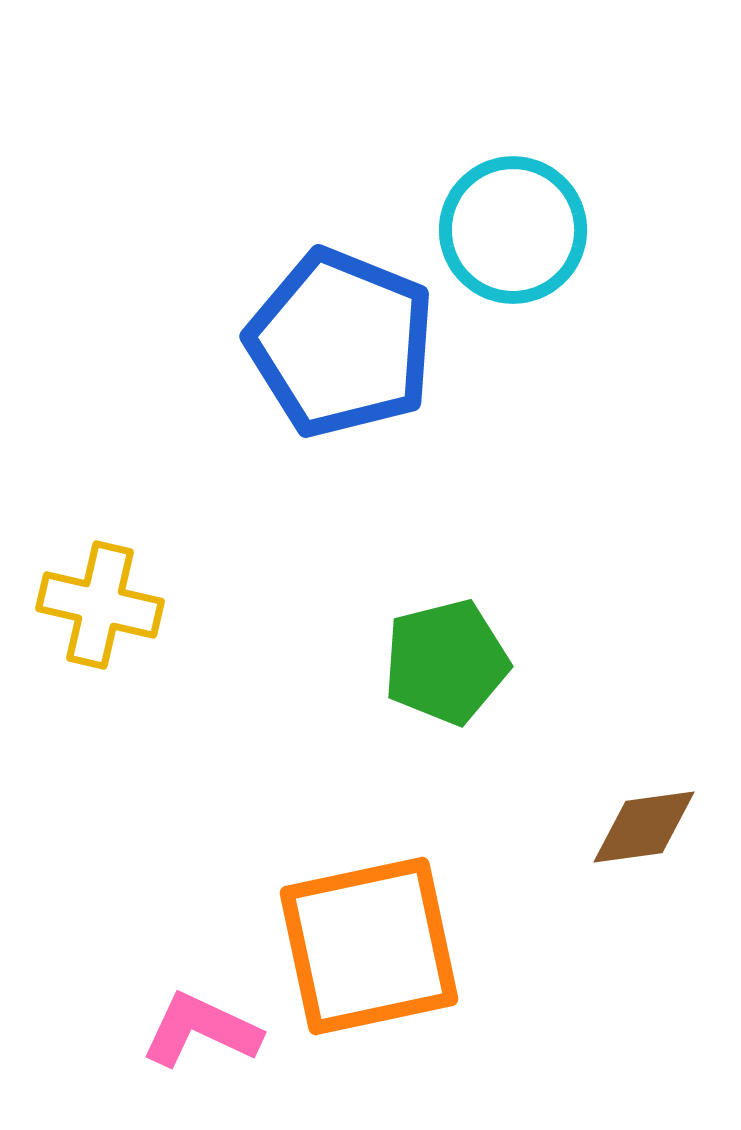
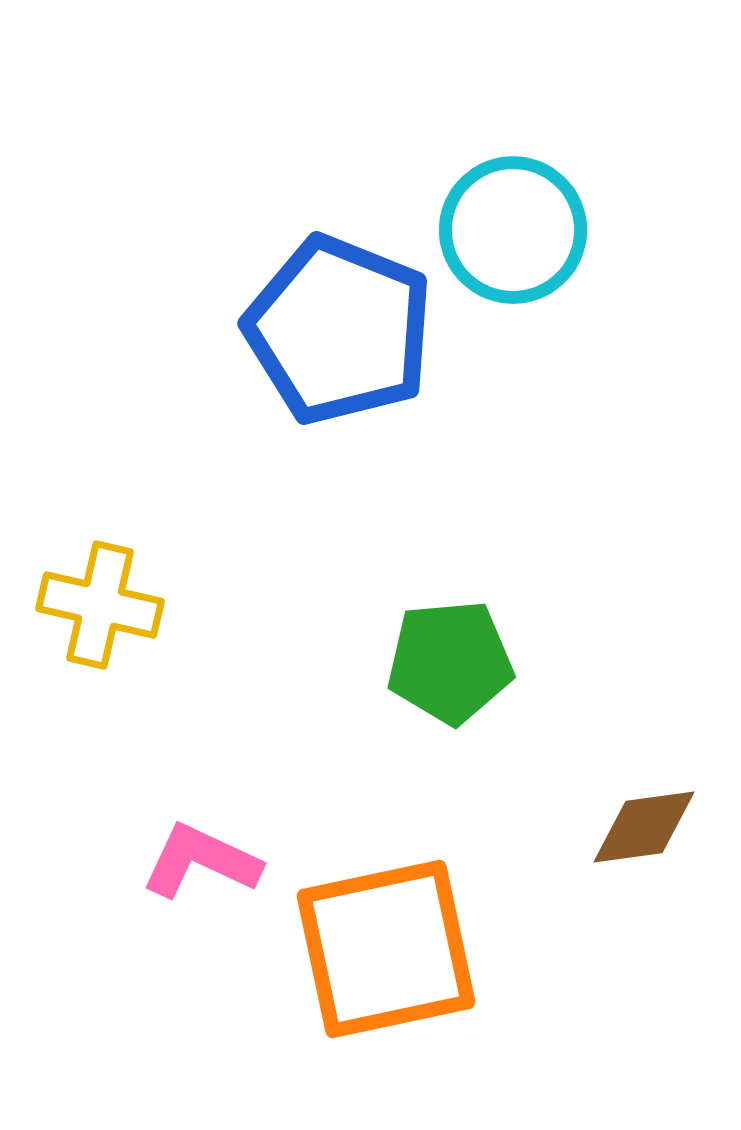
blue pentagon: moved 2 px left, 13 px up
green pentagon: moved 4 px right; rotated 9 degrees clockwise
orange square: moved 17 px right, 3 px down
pink L-shape: moved 169 px up
